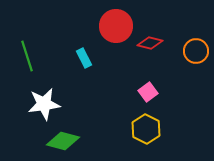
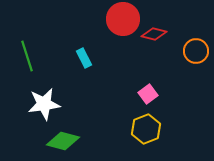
red circle: moved 7 px right, 7 px up
red diamond: moved 4 px right, 9 px up
pink square: moved 2 px down
yellow hexagon: rotated 12 degrees clockwise
